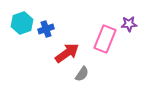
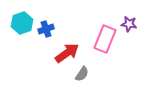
purple star: rotated 14 degrees clockwise
